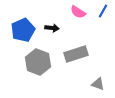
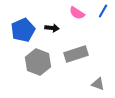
pink semicircle: moved 1 px left, 1 px down
